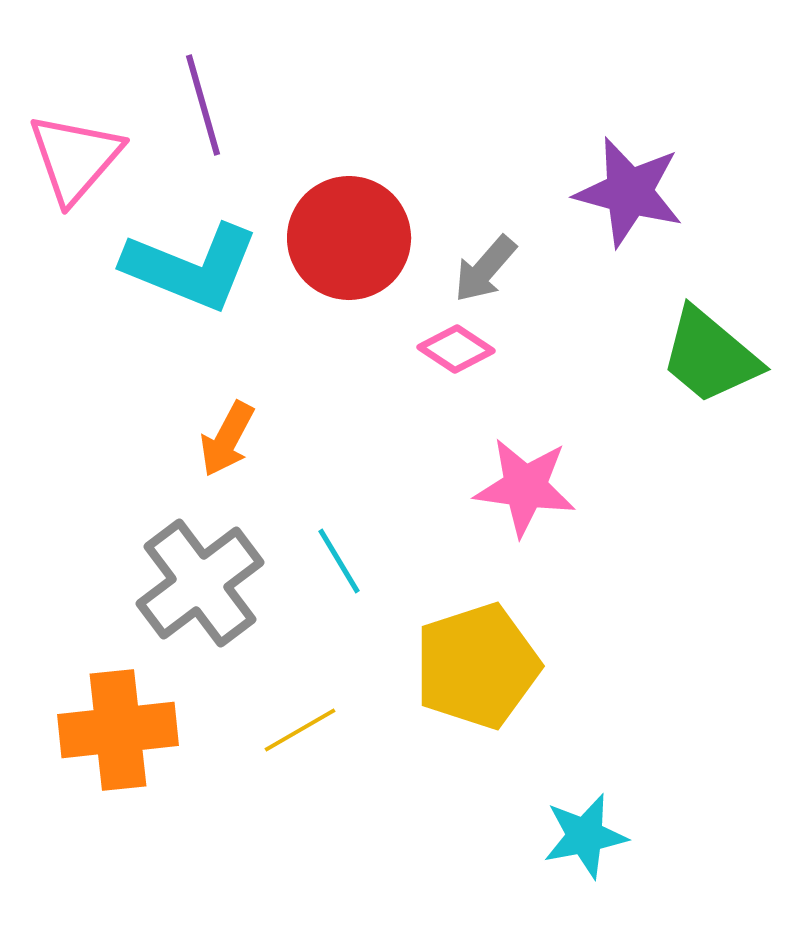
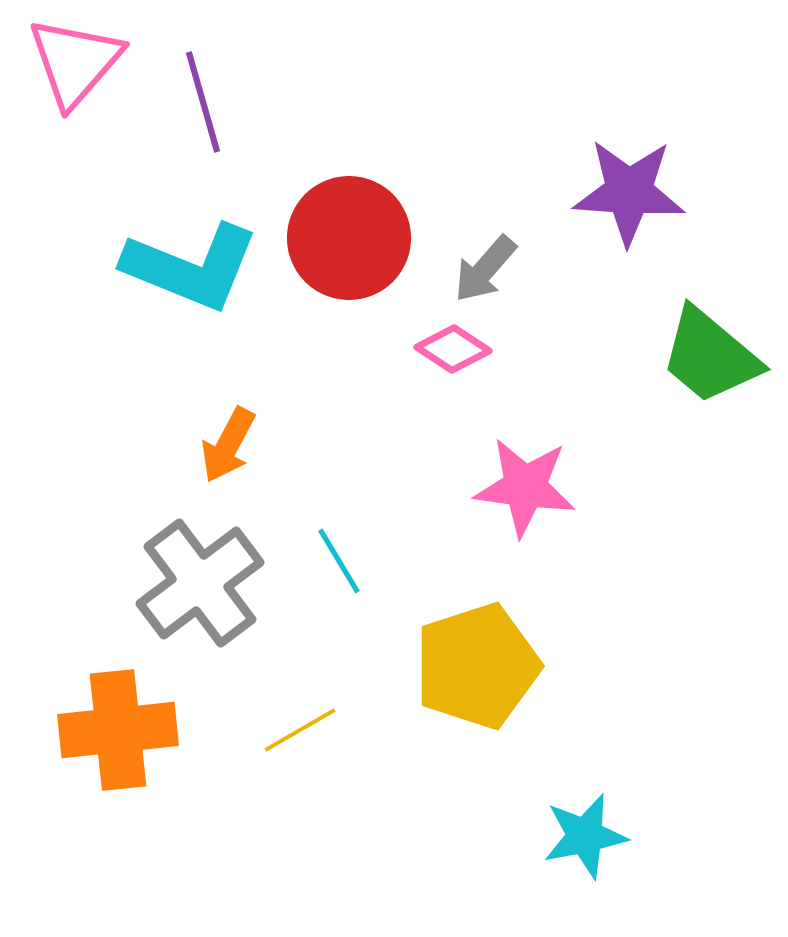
purple line: moved 3 px up
pink triangle: moved 96 px up
purple star: rotated 11 degrees counterclockwise
pink diamond: moved 3 px left
orange arrow: moved 1 px right, 6 px down
